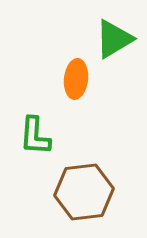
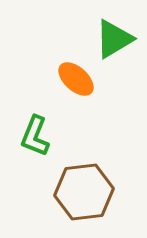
orange ellipse: rotated 54 degrees counterclockwise
green L-shape: rotated 18 degrees clockwise
